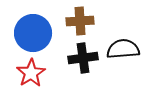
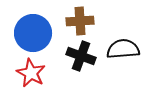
black cross: moved 2 px left, 2 px up; rotated 28 degrees clockwise
red star: rotated 12 degrees counterclockwise
